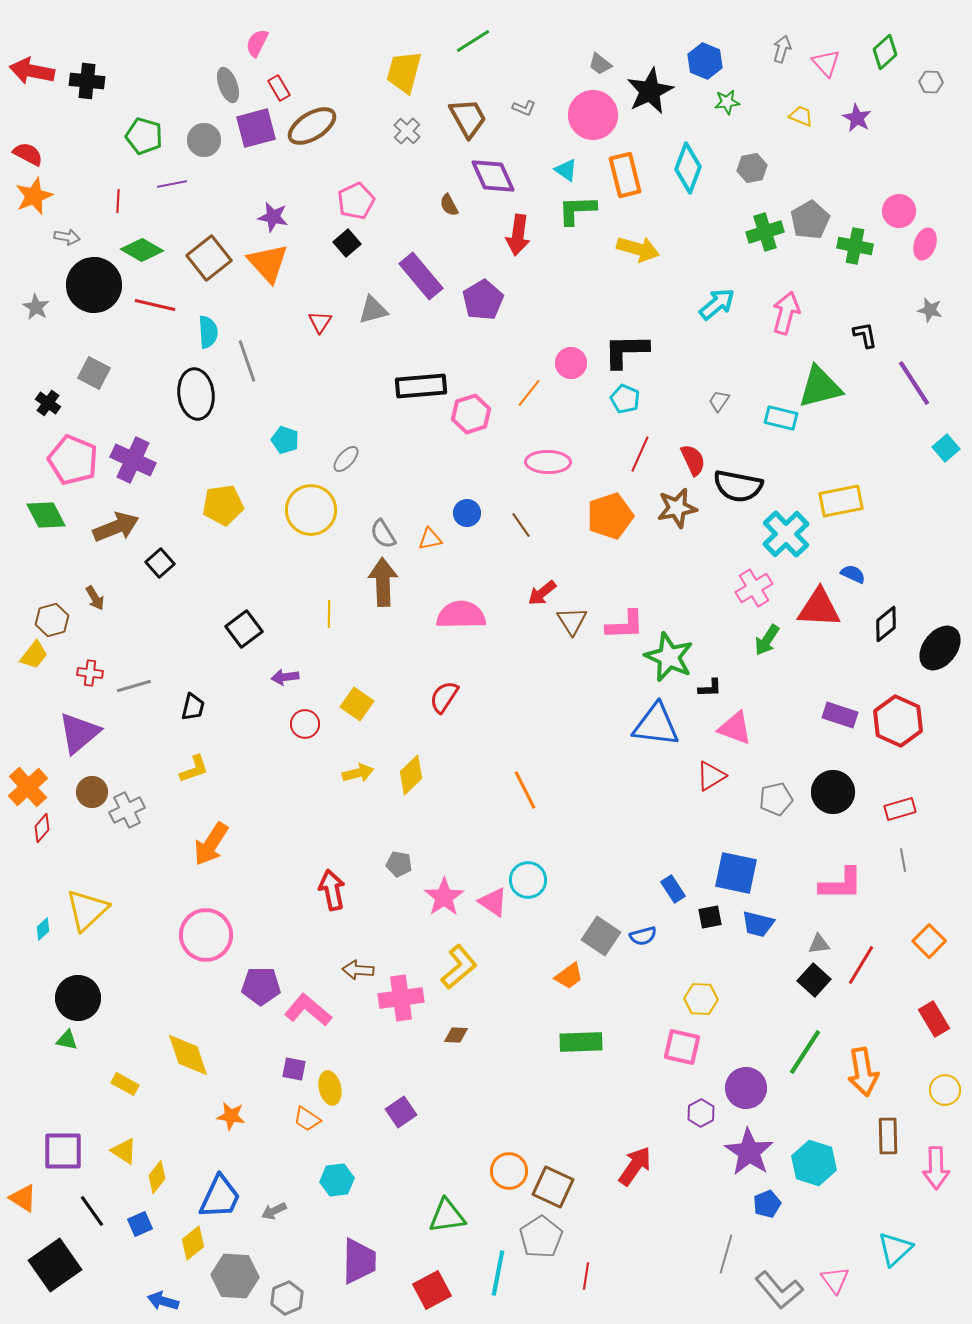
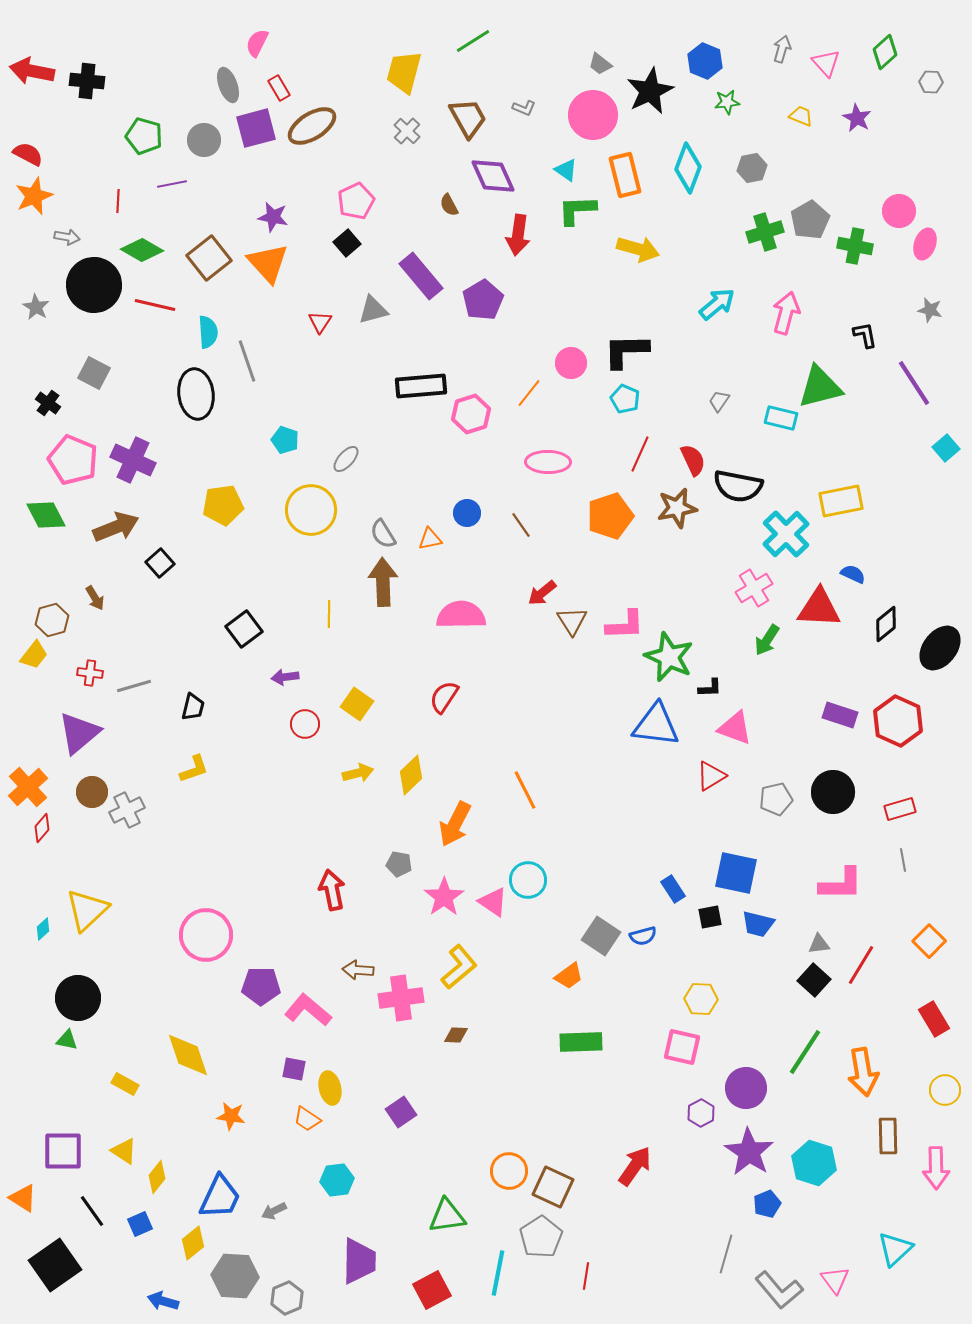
orange arrow at (211, 844): moved 244 px right, 20 px up; rotated 6 degrees counterclockwise
